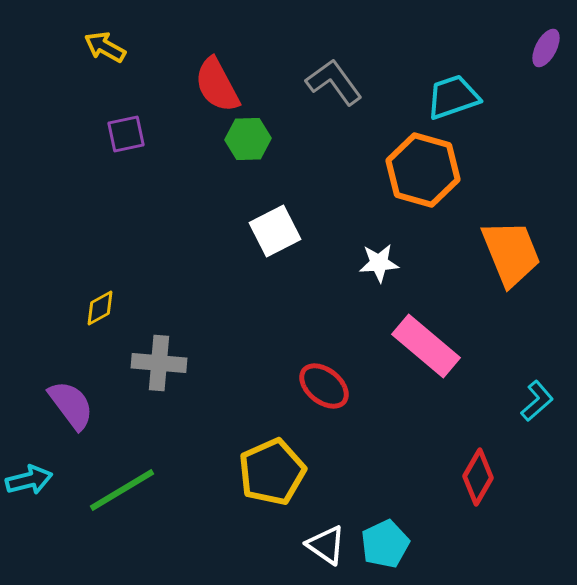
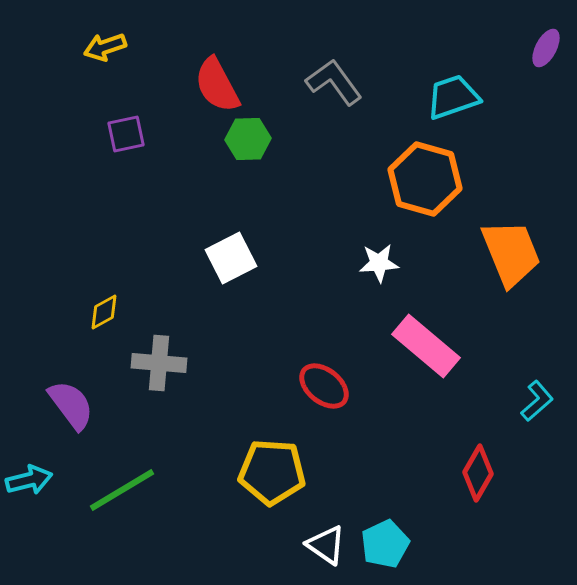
yellow arrow: rotated 48 degrees counterclockwise
orange hexagon: moved 2 px right, 9 px down
white square: moved 44 px left, 27 px down
yellow diamond: moved 4 px right, 4 px down
yellow pentagon: rotated 28 degrees clockwise
red diamond: moved 4 px up
